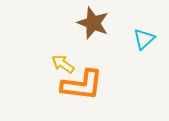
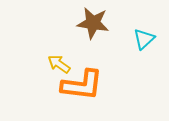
brown star: rotated 12 degrees counterclockwise
yellow arrow: moved 4 px left
